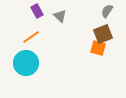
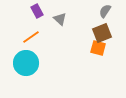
gray semicircle: moved 2 px left
gray triangle: moved 3 px down
brown square: moved 1 px left, 1 px up
